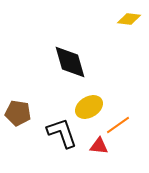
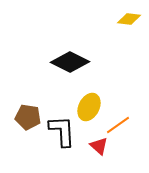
black diamond: rotated 48 degrees counterclockwise
yellow ellipse: rotated 32 degrees counterclockwise
brown pentagon: moved 10 px right, 4 px down
black L-shape: moved 2 px up; rotated 16 degrees clockwise
red triangle: rotated 36 degrees clockwise
